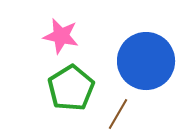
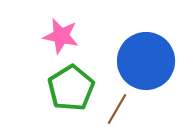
brown line: moved 1 px left, 5 px up
